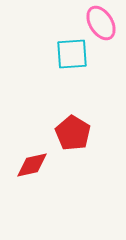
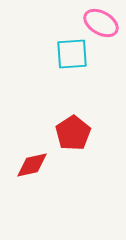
pink ellipse: rotated 28 degrees counterclockwise
red pentagon: rotated 8 degrees clockwise
